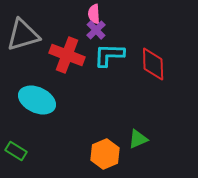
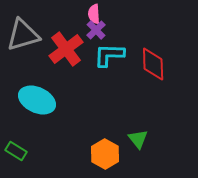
red cross: moved 1 px left, 6 px up; rotated 32 degrees clockwise
green triangle: rotated 45 degrees counterclockwise
orange hexagon: rotated 8 degrees counterclockwise
